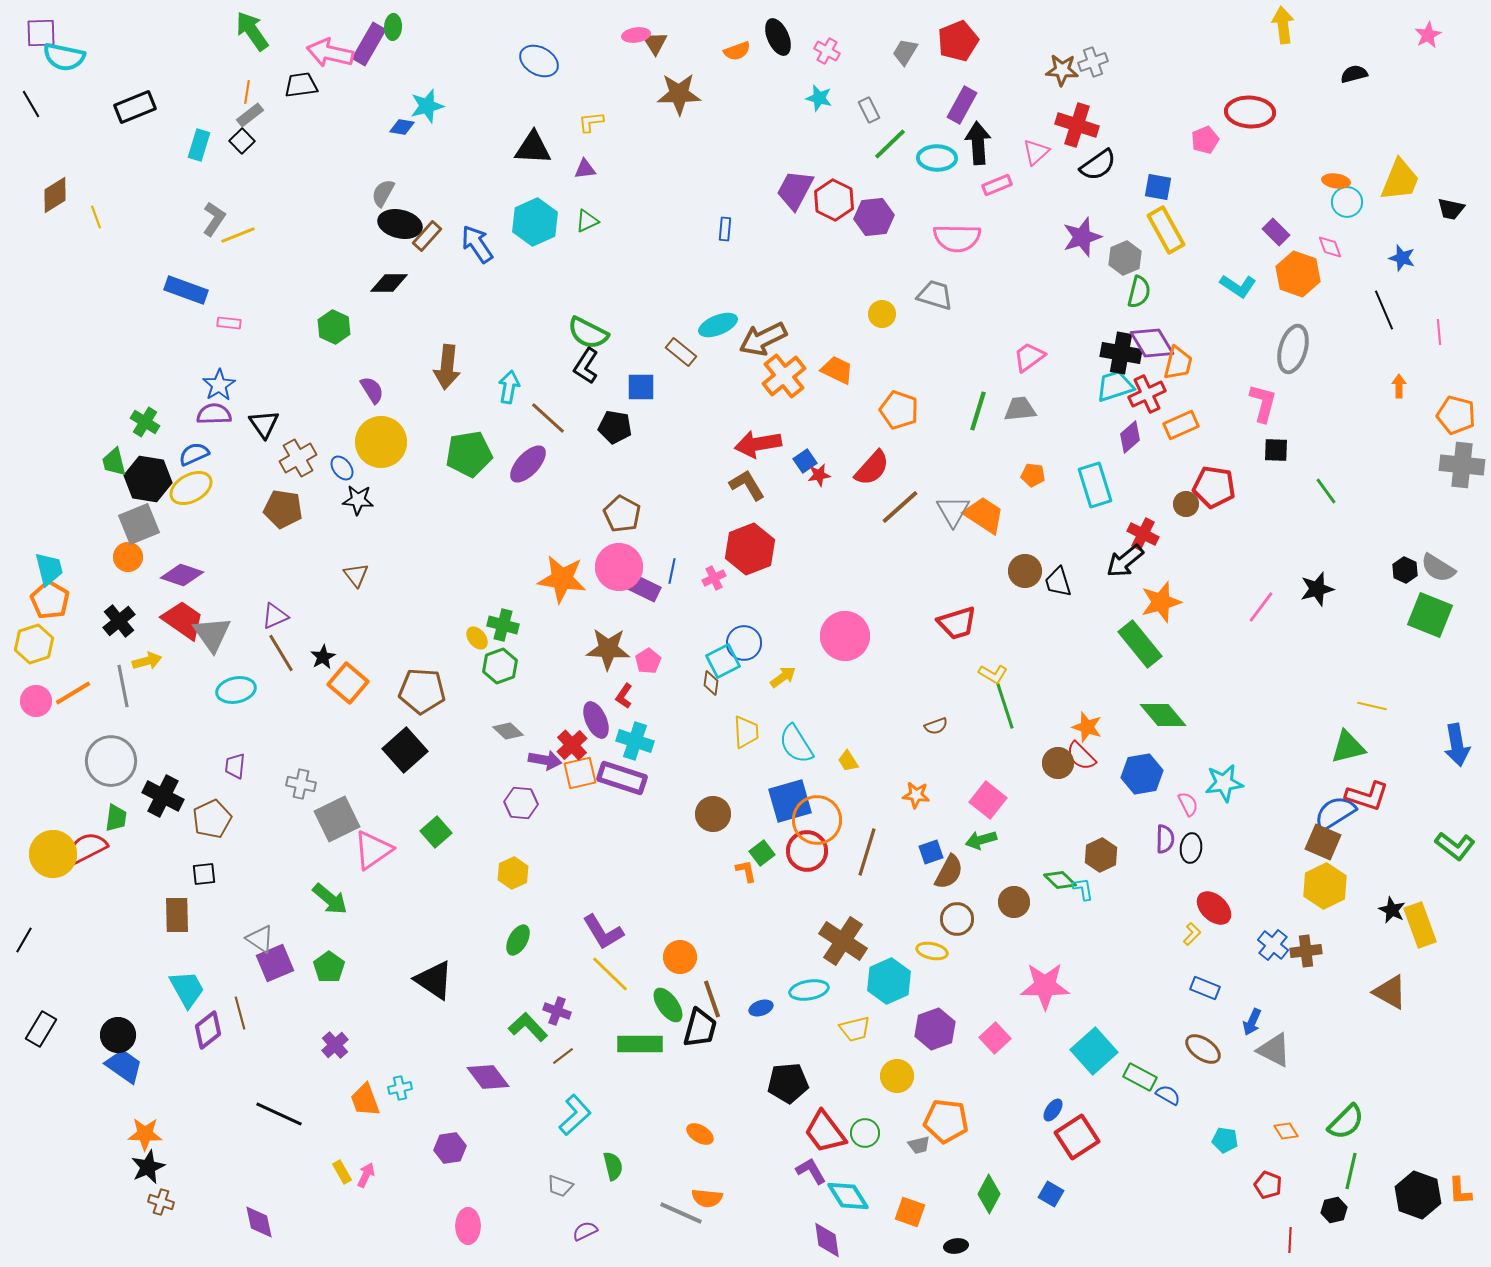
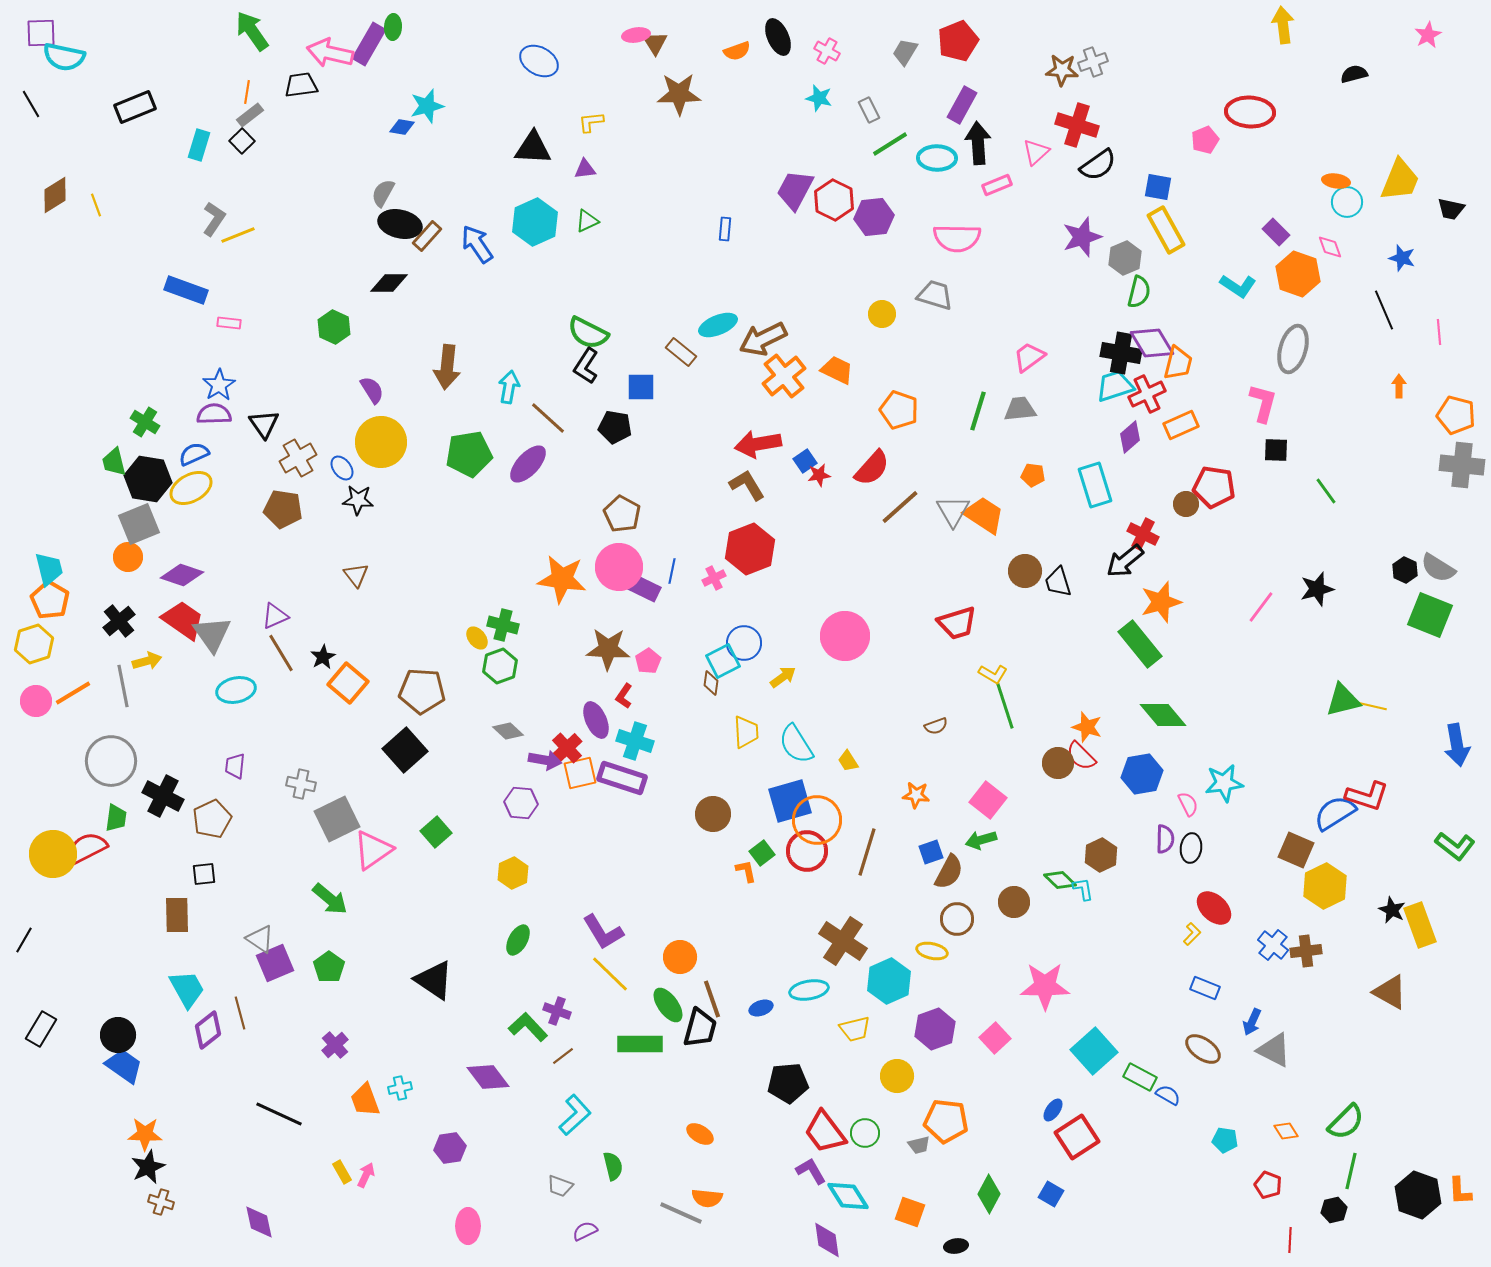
green line at (890, 144): rotated 12 degrees clockwise
yellow line at (96, 217): moved 12 px up
red cross at (572, 745): moved 5 px left, 3 px down
green triangle at (1348, 747): moved 5 px left, 47 px up
brown square at (1323, 842): moved 27 px left, 8 px down
